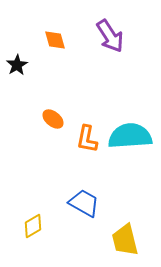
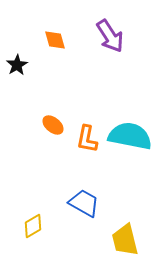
orange ellipse: moved 6 px down
cyan semicircle: rotated 15 degrees clockwise
